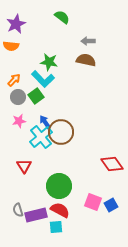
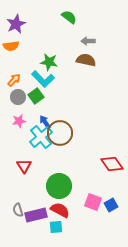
green semicircle: moved 7 px right
orange semicircle: rotated 14 degrees counterclockwise
brown circle: moved 1 px left, 1 px down
